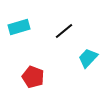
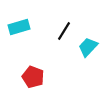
black line: rotated 18 degrees counterclockwise
cyan trapezoid: moved 11 px up
